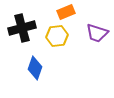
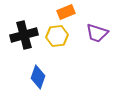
black cross: moved 2 px right, 7 px down
blue diamond: moved 3 px right, 9 px down
